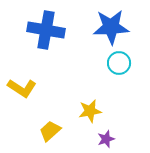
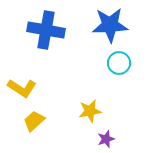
blue star: moved 1 px left, 2 px up
yellow trapezoid: moved 16 px left, 10 px up
